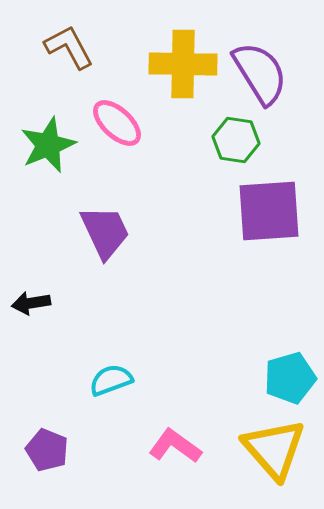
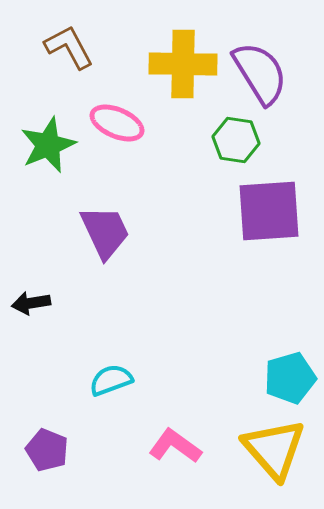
pink ellipse: rotated 20 degrees counterclockwise
